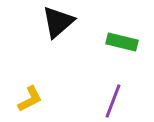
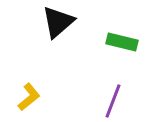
yellow L-shape: moved 1 px left, 2 px up; rotated 12 degrees counterclockwise
